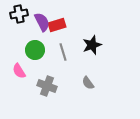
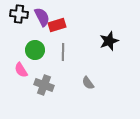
black cross: rotated 18 degrees clockwise
purple semicircle: moved 5 px up
black star: moved 17 px right, 4 px up
gray line: rotated 18 degrees clockwise
pink semicircle: moved 2 px right, 1 px up
gray cross: moved 3 px left, 1 px up
